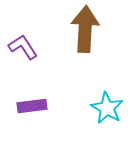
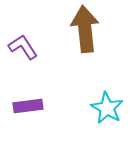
brown arrow: rotated 9 degrees counterclockwise
purple rectangle: moved 4 px left
